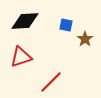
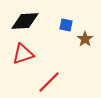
red triangle: moved 2 px right, 3 px up
red line: moved 2 px left
